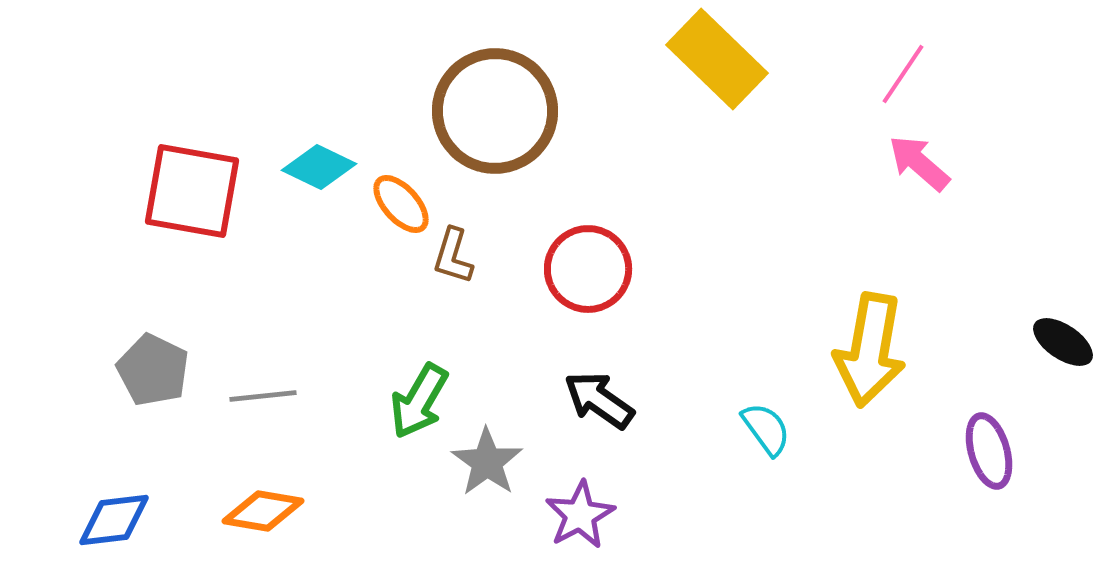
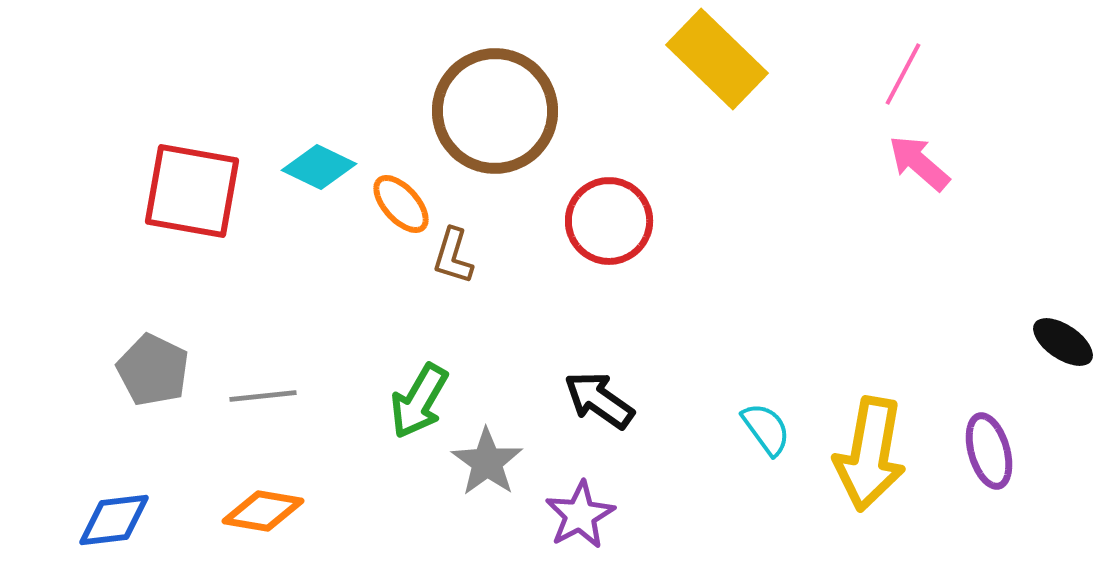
pink line: rotated 6 degrees counterclockwise
red circle: moved 21 px right, 48 px up
yellow arrow: moved 104 px down
